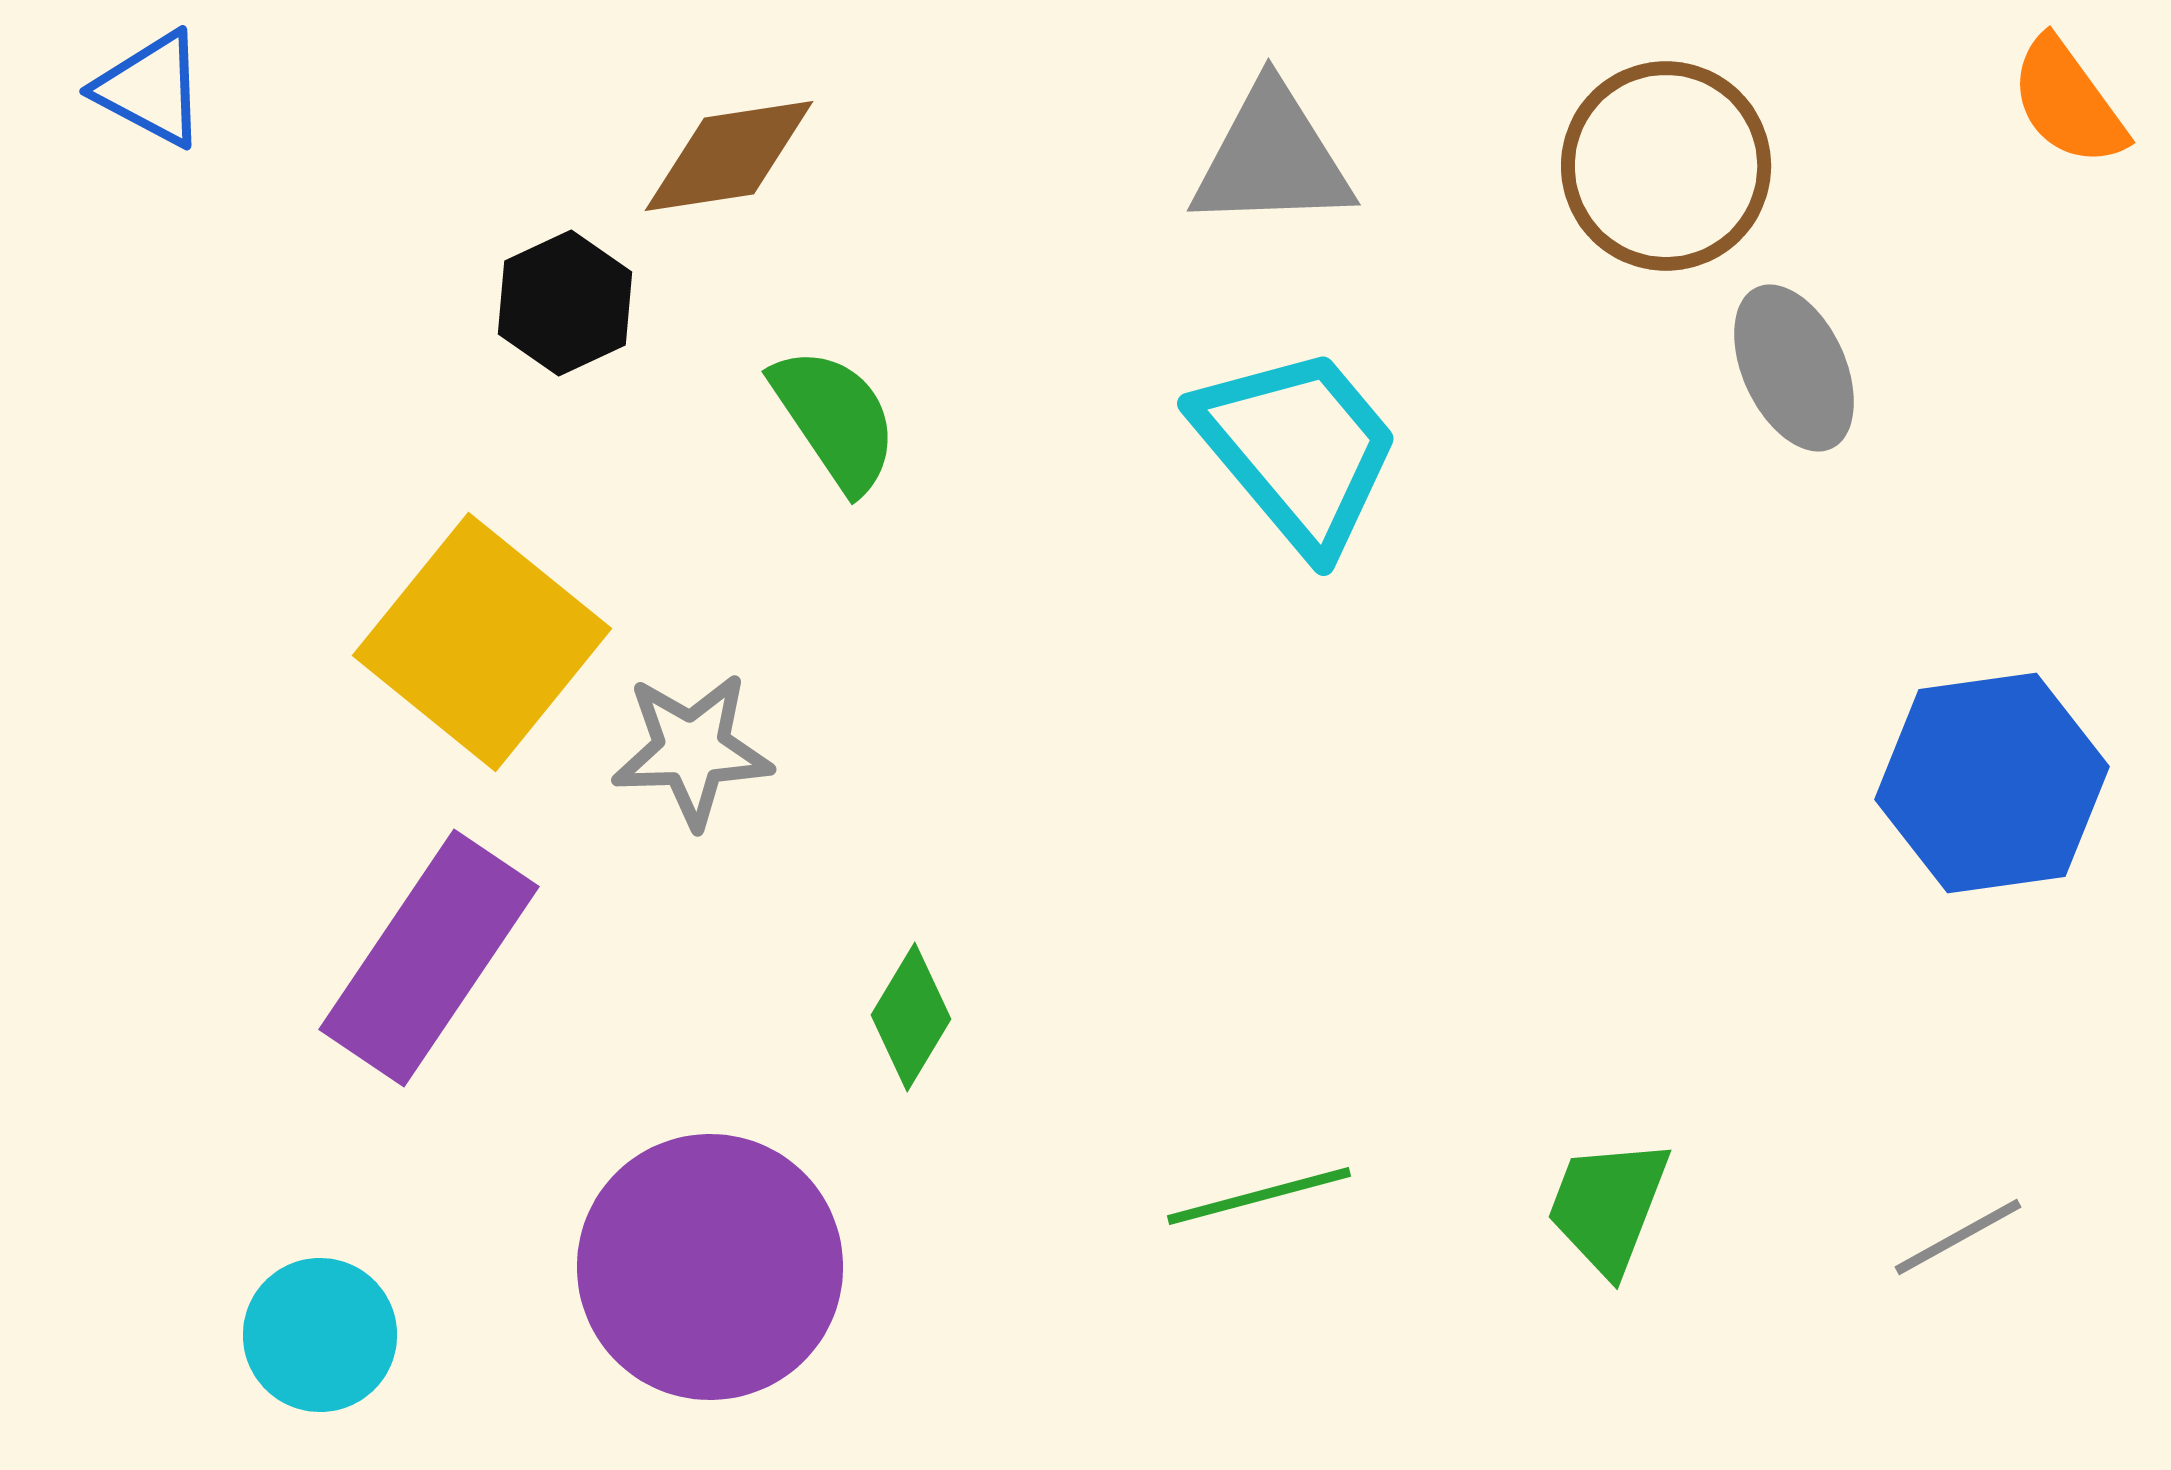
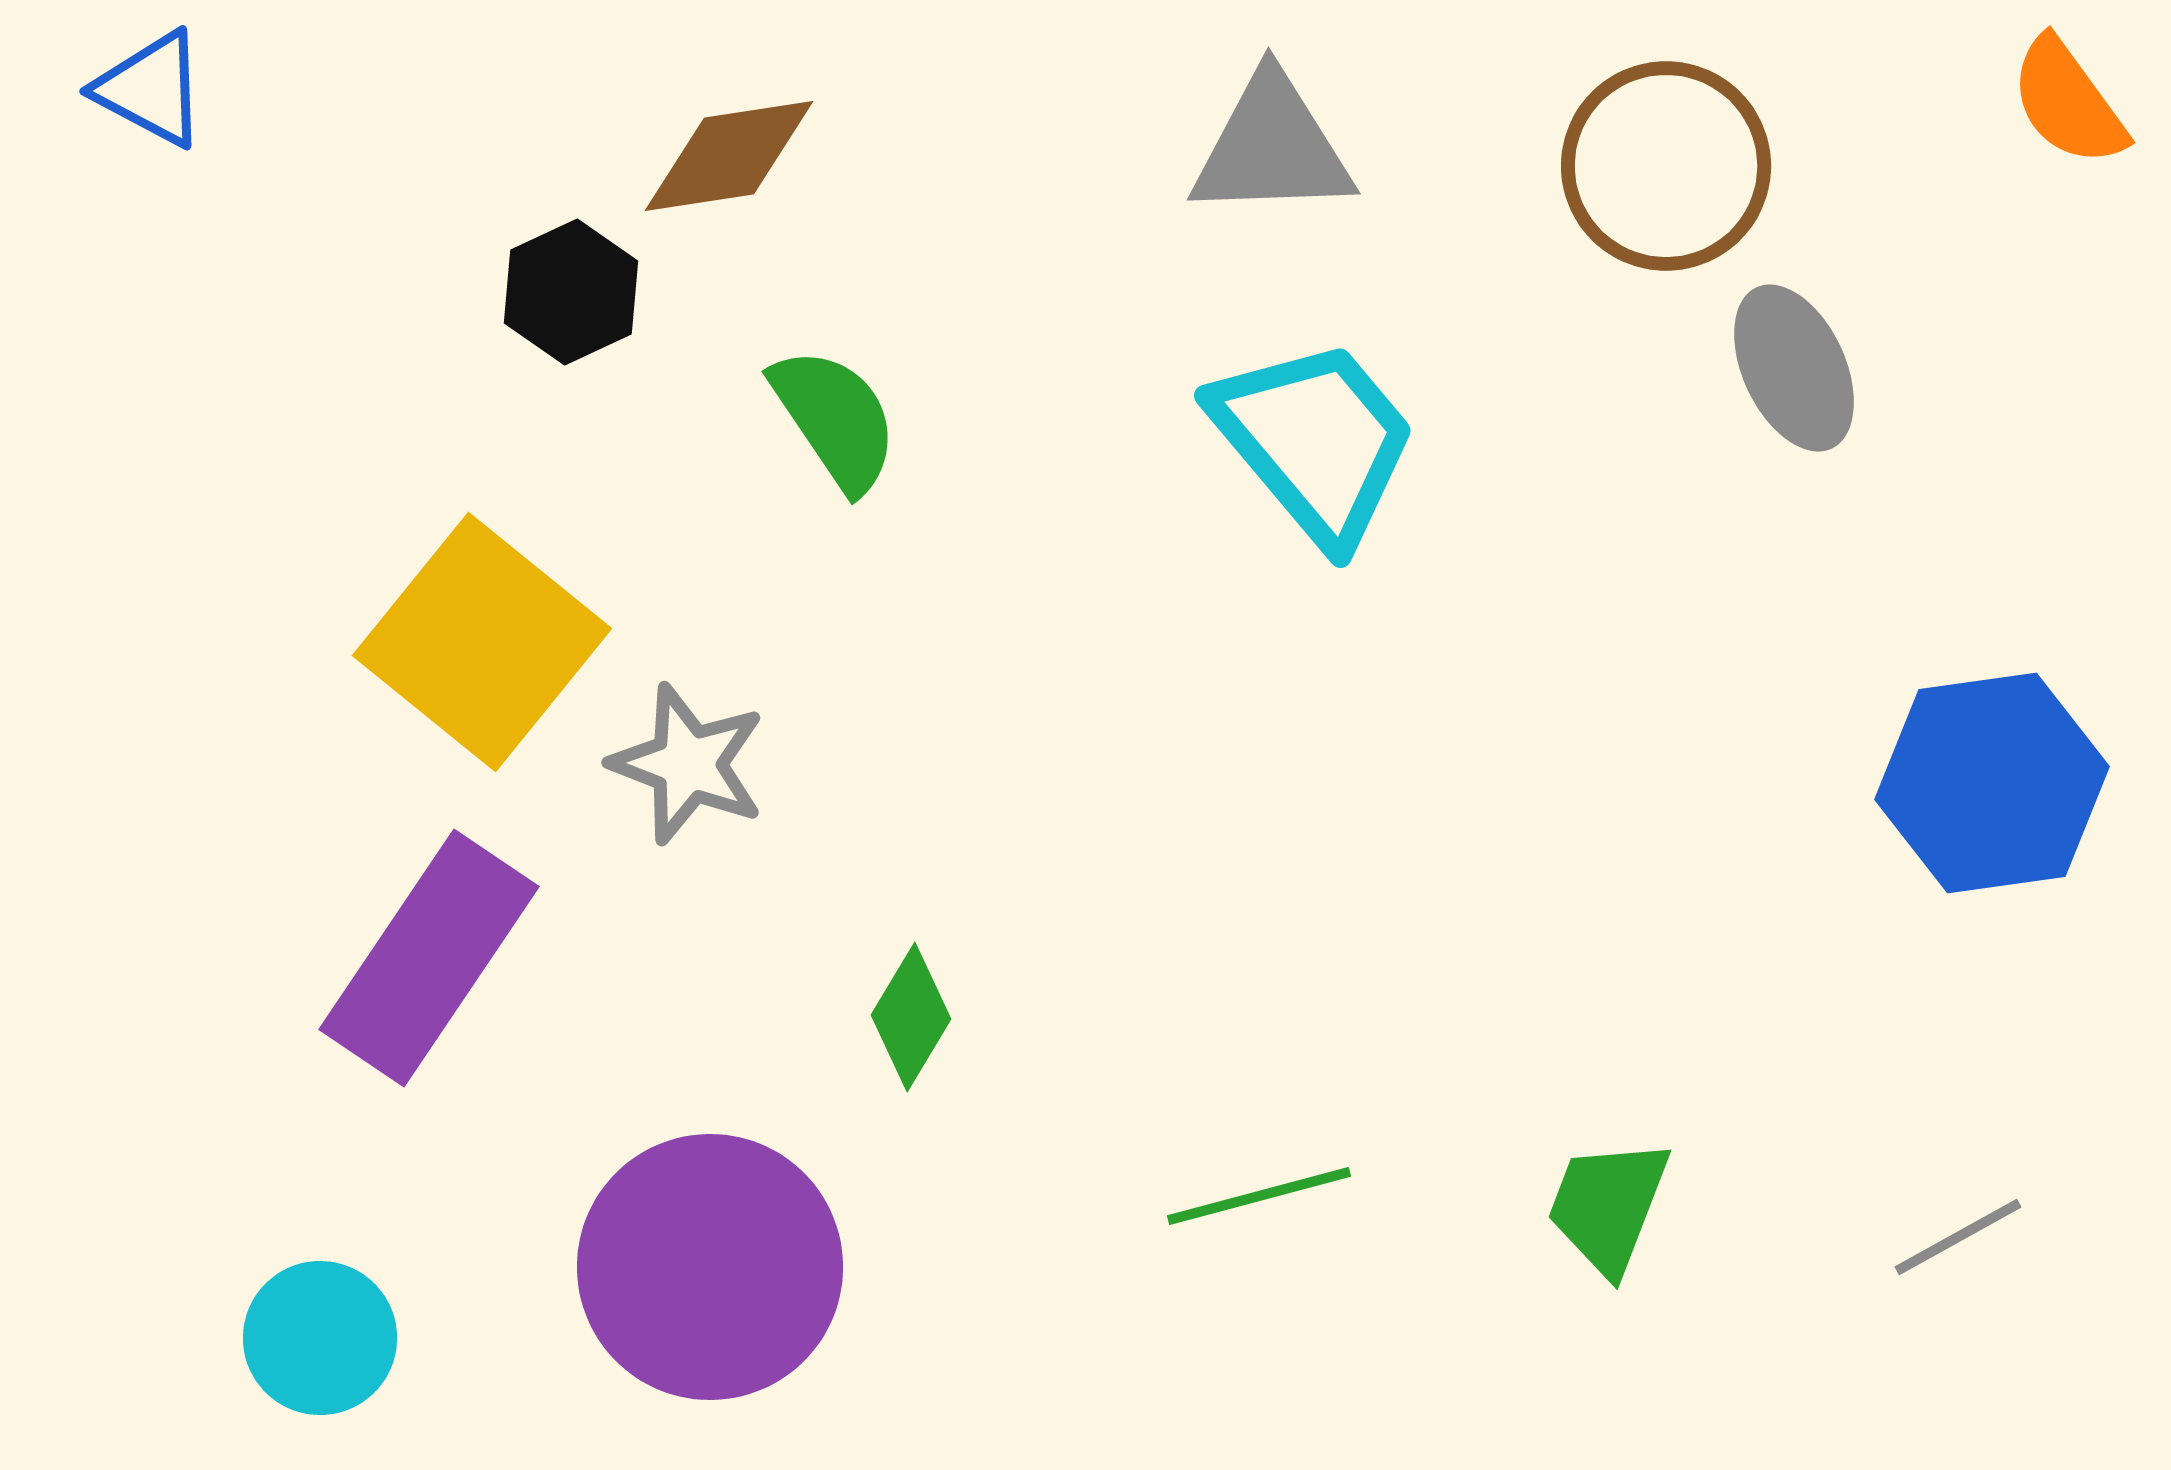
gray triangle: moved 11 px up
black hexagon: moved 6 px right, 11 px up
cyan trapezoid: moved 17 px right, 8 px up
gray star: moved 4 px left, 14 px down; rotated 23 degrees clockwise
cyan circle: moved 3 px down
